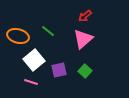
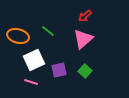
white square: rotated 15 degrees clockwise
